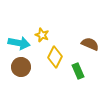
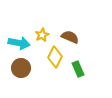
yellow star: rotated 24 degrees clockwise
brown semicircle: moved 20 px left, 7 px up
brown circle: moved 1 px down
green rectangle: moved 2 px up
